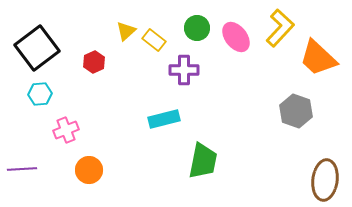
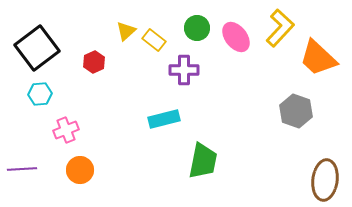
orange circle: moved 9 px left
